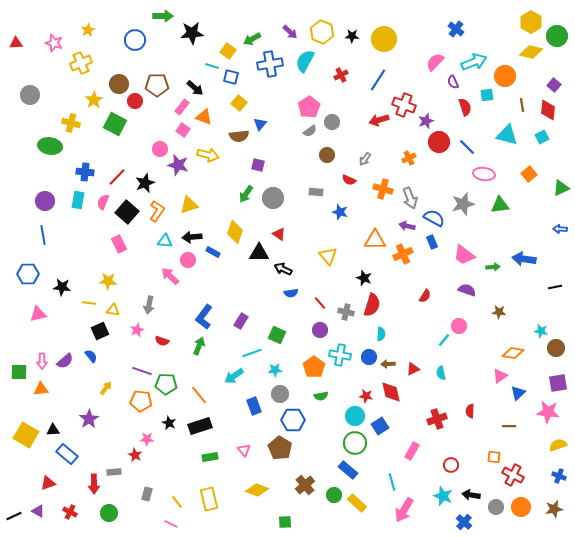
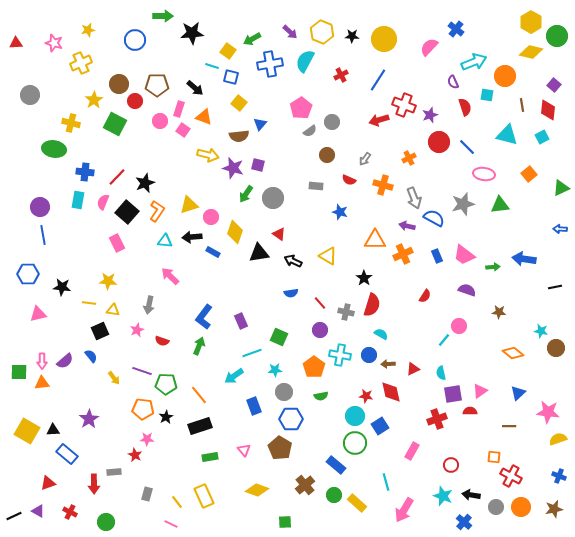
yellow star at (88, 30): rotated 16 degrees clockwise
pink semicircle at (435, 62): moved 6 px left, 15 px up
cyan square at (487, 95): rotated 16 degrees clockwise
pink rectangle at (182, 107): moved 3 px left, 2 px down; rotated 21 degrees counterclockwise
pink pentagon at (309, 107): moved 8 px left, 1 px down
purple star at (426, 121): moved 4 px right, 6 px up
green ellipse at (50, 146): moved 4 px right, 3 px down
pink circle at (160, 149): moved 28 px up
purple star at (178, 165): moved 55 px right, 3 px down
orange cross at (383, 189): moved 4 px up
gray rectangle at (316, 192): moved 6 px up
gray arrow at (410, 198): moved 4 px right
purple circle at (45, 201): moved 5 px left, 6 px down
blue rectangle at (432, 242): moved 5 px right, 14 px down
pink rectangle at (119, 244): moved 2 px left, 1 px up
black triangle at (259, 253): rotated 10 degrees counterclockwise
yellow triangle at (328, 256): rotated 18 degrees counterclockwise
pink circle at (188, 260): moved 23 px right, 43 px up
black arrow at (283, 269): moved 10 px right, 8 px up
black star at (364, 278): rotated 14 degrees clockwise
purple rectangle at (241, 321): rotated 56 degrees counterclockwise
cyan semicircle at (381, 334): rotated 64 degrees counterclockwise
green square at (277, 335): moved 2 px right, 2 px down
orange diamond at (513, 353): rotated 30 degrees clockwise
blue circle at (369, 357): moved 2 px up
pink triangle at (500, 376): moved 20 px left, 15 px down
purple square at (558, 383): moved 105 px left, 11 px down
yellow arrow at (106, 388): moved 8 px right, 10 px up; rotated 104 degrees clockwise
orange triangle at (41, 389): moved 1 px right, 6 px up
gray circle at (280, 394): moved 4 px right, 2 px up
orange pentagon at (141, 401): moved 2 px right, 8 px down
red semicircle at (470, 411): rotated 88 degrees clockwise
blue hexagon at (293, 420): moved 2 px left, 1 px up
black star at (169, 423): moved 3 px left, 6 px up; rotated 16 degrees clockwise
yellow square at (26, 435): moved 1 px right, 4 px up
yellow semicircle at (558, 445): moved 6 px up
blue rectangle at (348, 470): moved 12 px left, 5 px up
red cross at (513, 475): moved 2 px left, 1 px down
cyan line at (392, 482): moved 6 px left
yellow rectangle at (209, 499): moved 5 px left, 3 px up; rotated 10 degrees counterclockwise
green circle at (109, 513): moved 3 px left, 9 px down
